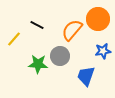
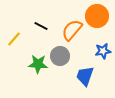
orange circle: moved 1 px left, 3 px up
black line: moved 4 px right, 1 px down
blue trapezoid: moved 1 px left
